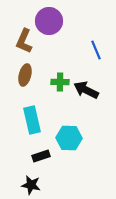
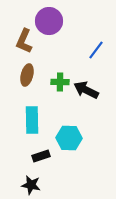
blue line: rotated 60 degrees clockwise
brown ellipse: moved 2 px right
cyan rectangle: rotated 12 degrees clockwise
